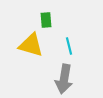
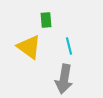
yellow triangle: moved 2 px left, 2 px down; rotated 20 degrees clockwise
